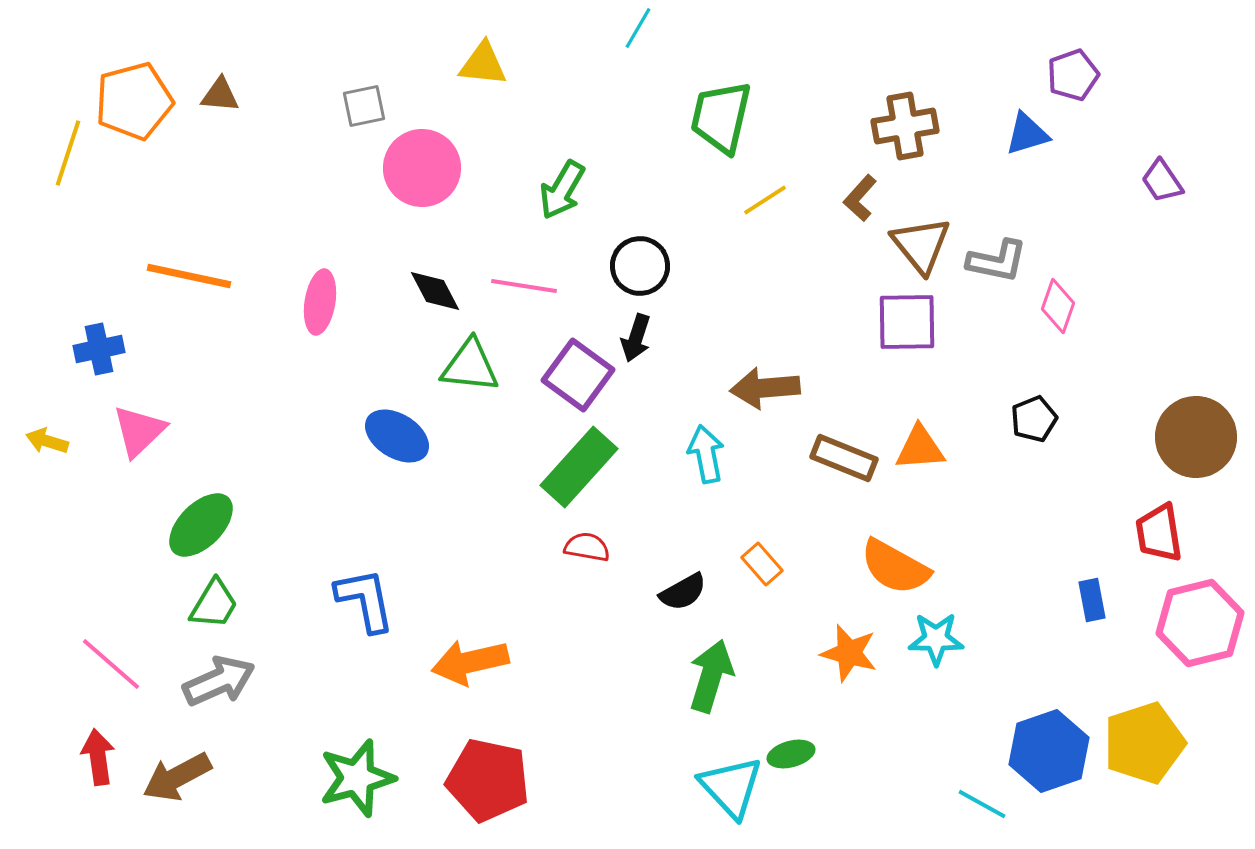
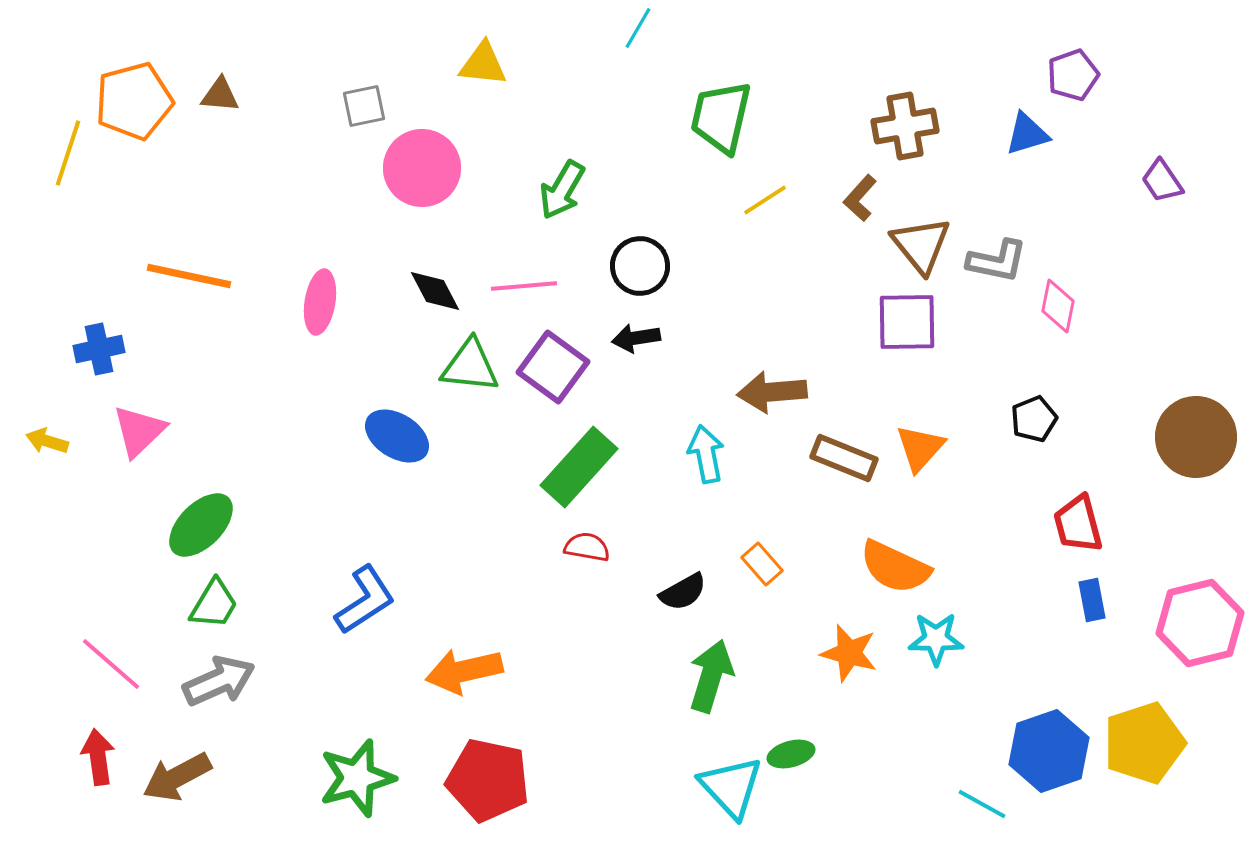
pink line at (524, 286): rotated 14 degrees counterclockwise
pink diamond at (1058, 306): rotated 8 degrees counterclockwise
black arrow at (636, 338): rotated 63 degrees clockwise
purple square at (578, 375): moved 25 px left, 8 px up
brown arrow at (765, 388): moved 7 px right, 4 px down
orange triangle at (920, 448): rotated 44 degrees counterclockwise
red trapezoid at (1159, 533): moved 81 px left, 9 px up; rotated 6 degrees counterclockwise
orange semicircle at (895, 567): rotated 4 degrees counterclockwise
blue L-shape at (365, 600): rotated 68 degrees clockwise
orange arrow at (470, 662): moved 6 px left, 9 px down
